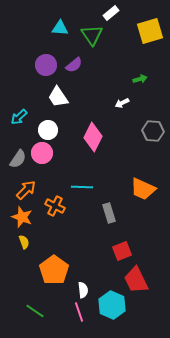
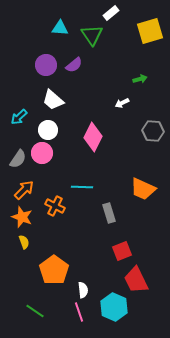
white trapezoid: moved 5 px left, 3 px down; rotated 15 degrees counterclockwise
orange arrow: moved 2 px left
cyan hexagon: moved 2 px right, 2 px down
